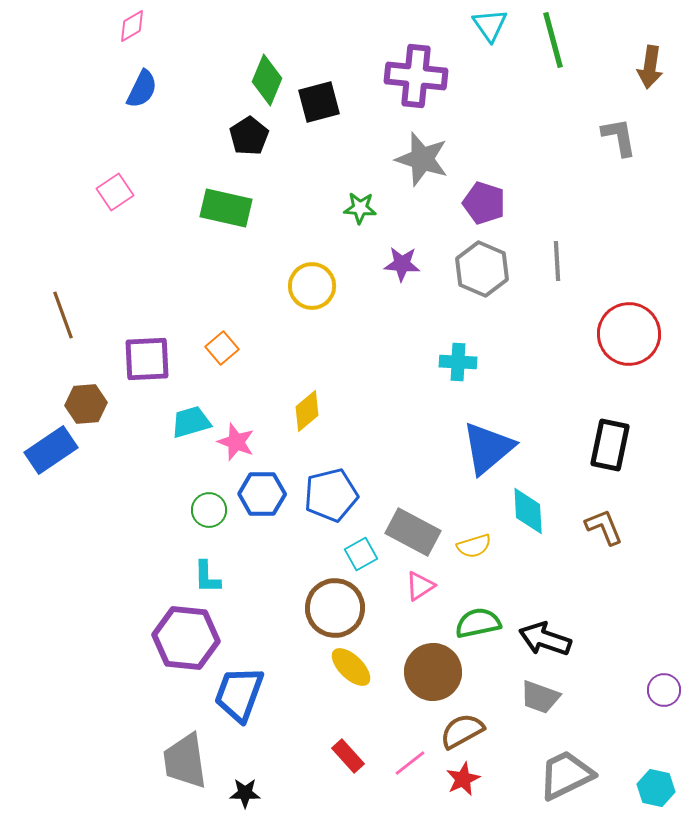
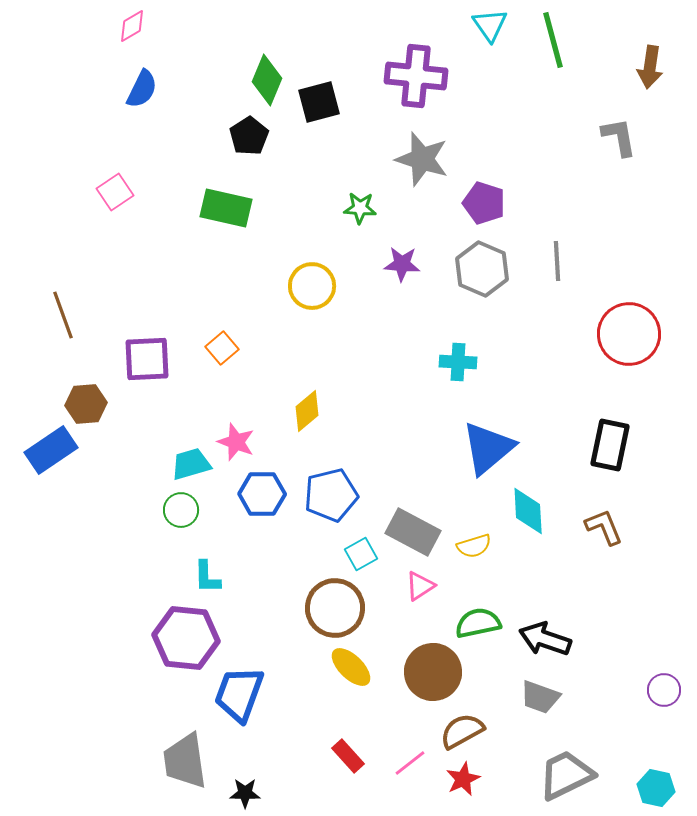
cyan trapezoid at (191, 422): moved 42 px down
green circle at (209, 510): moved 28 px left
